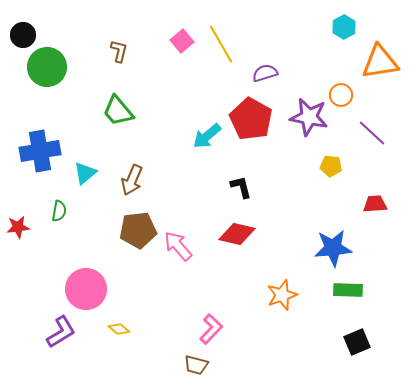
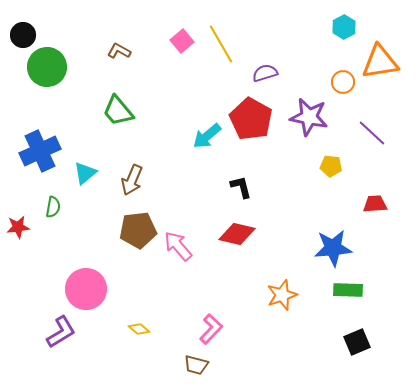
brown L-shape: rotated 75 degrees counterclockwise
orange circle: moved 2 px right, 13 px up
blue cross: rotated 15 degrees counterclockwise
green semicircle: moved 6 px left, 4 px up
yellow diamond: moved 20 px right
